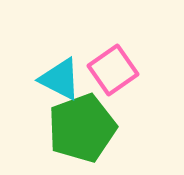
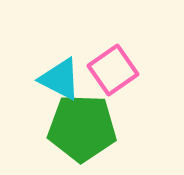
green pentagon: rotated 22 degrees clockwise
